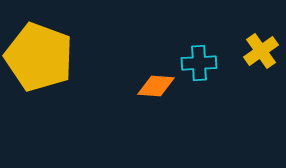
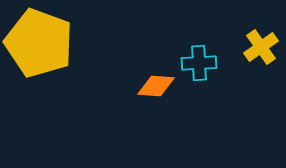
yellow cross: moved 4 px up
yellow pentagon: moved 14 px up
